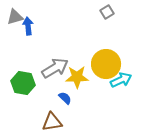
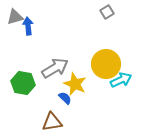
yellow star: moved 2 px left, 7 px down; rotated 25 degrees clockwise
